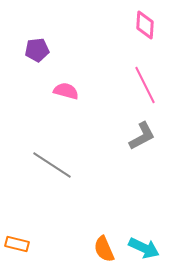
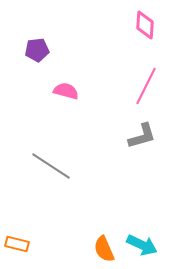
pink line: moved 1 px right, 1 px down; rotated 54 degrees clockwise
gray L-shape: rotated 12 degrees clockwise
gray line: moved 1 px left, 1 px down
cyan arrow: moved 2 px left, 3 px up
